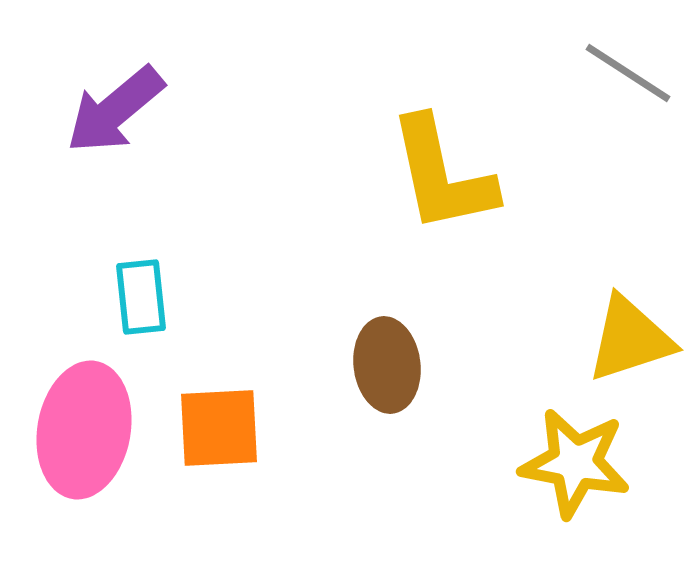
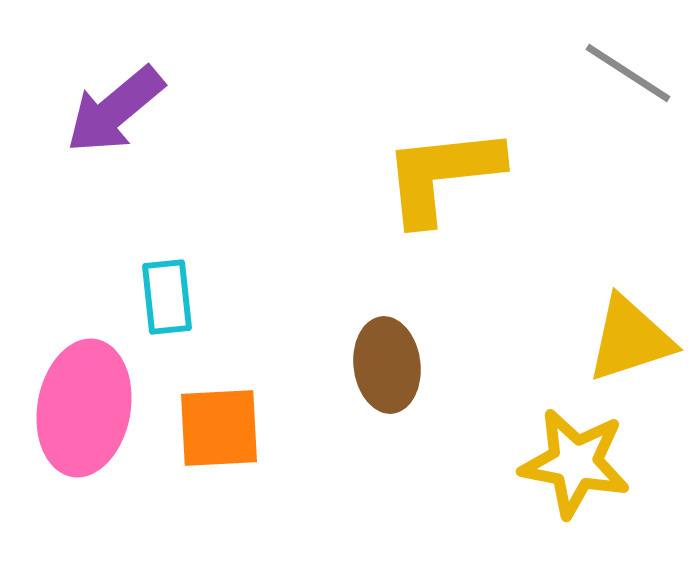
yellow L-shape: rotated 96 degrees clockwise
cyan rectangle: moved 26 px right
pink ellipse: moved 22 px up
